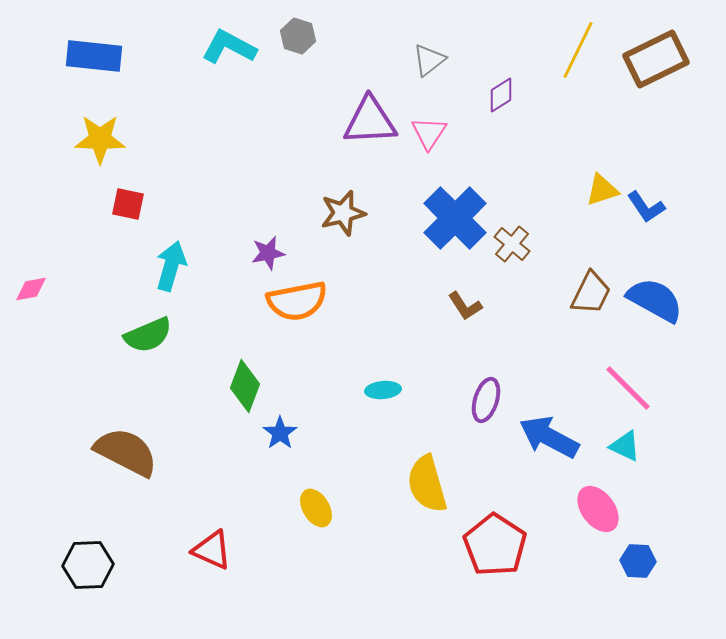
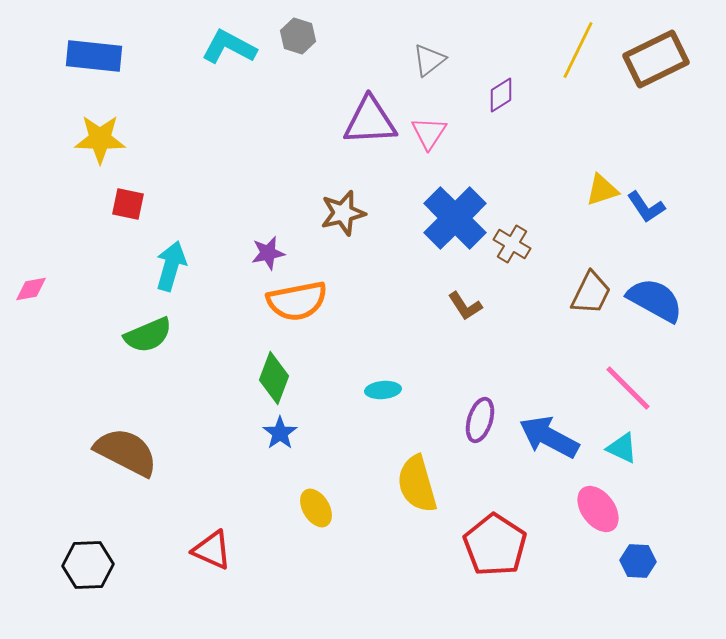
brown cross: rotated 9 degrees counterclockwise
green diamond: moved 29 px right, 8 px up
purple ellipse: moved 6 px left, 20 px down
cyan triangle: moved 3 px left, 2 px down
yellow semicircle: moved 10 px left
